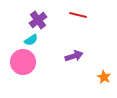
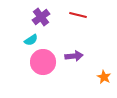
purple cross: moved 3 px right, 3 px up
purple arrow: rotated 12 degrees clockwise
pink circle: moved 20 px right
